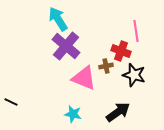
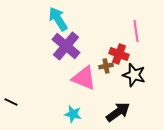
red cross: moved 2 px left, 3 px down
